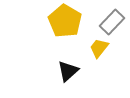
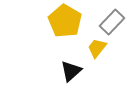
yellow trapezoid: moved 2 px left
black triangle: moved 3 px right
